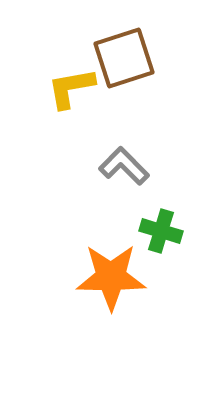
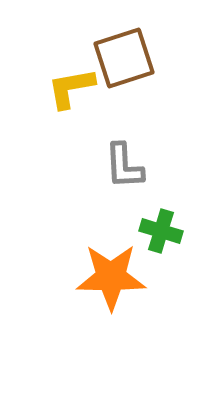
gray L-shape: rotated 138 degrees counterclockwise
